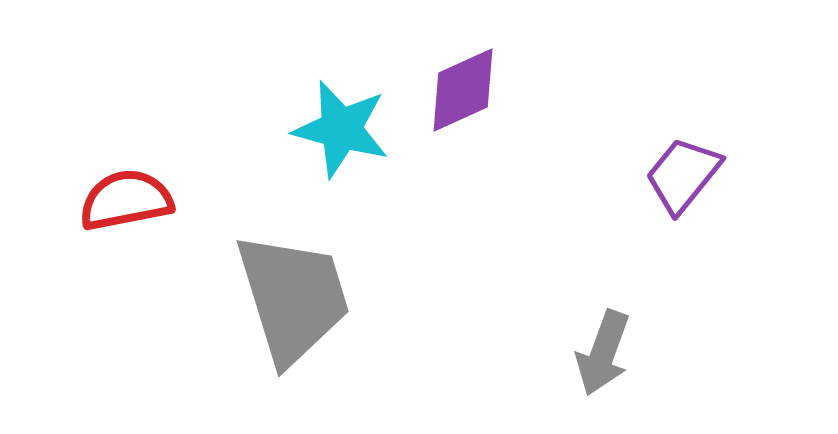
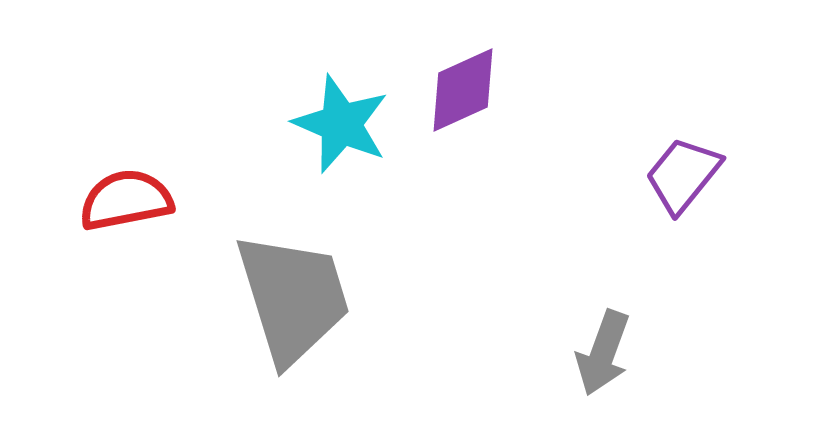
cyan star: moved 5 px up; rotated 8 degrees clockwise
